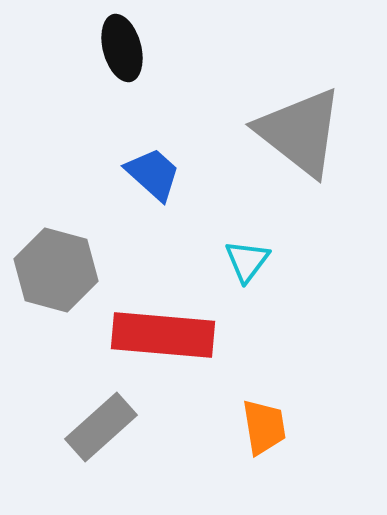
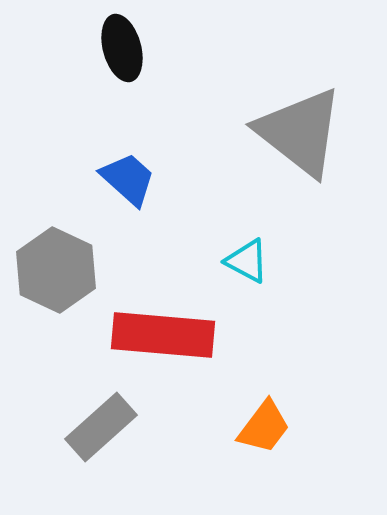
blue trapezoid: moved 25 px left, 5 px down
cyan triangle: rotated 39 degrees counterclockwise
gray hexagon: rotated 10 degrees clockwise
orange trapezoid: rotated 46 degrees clockwise
